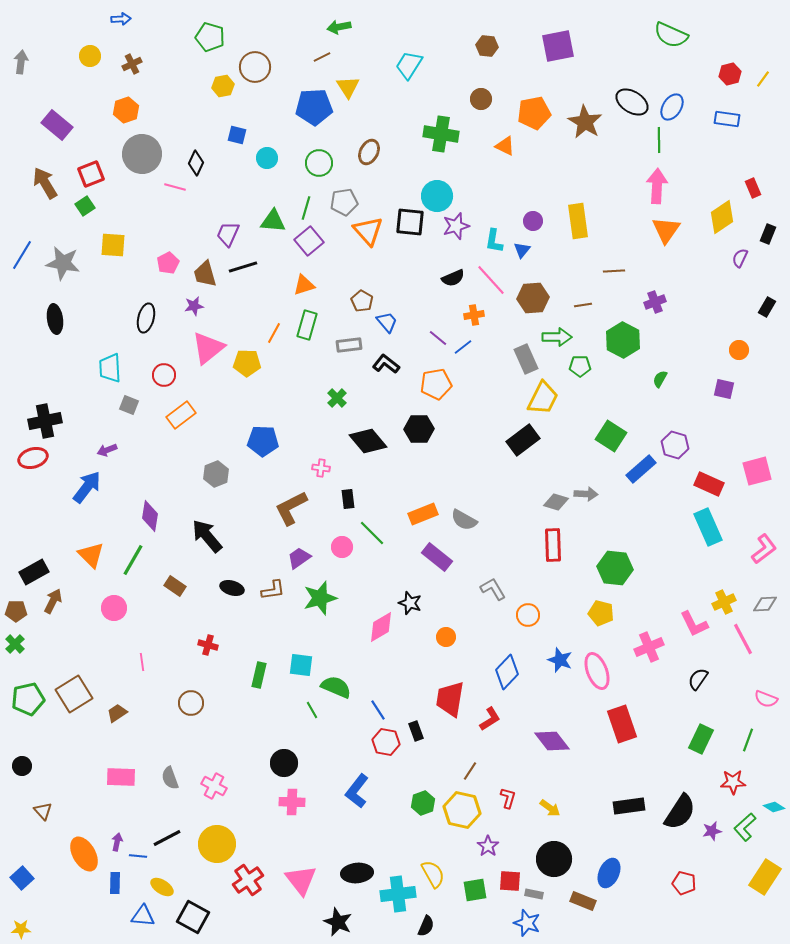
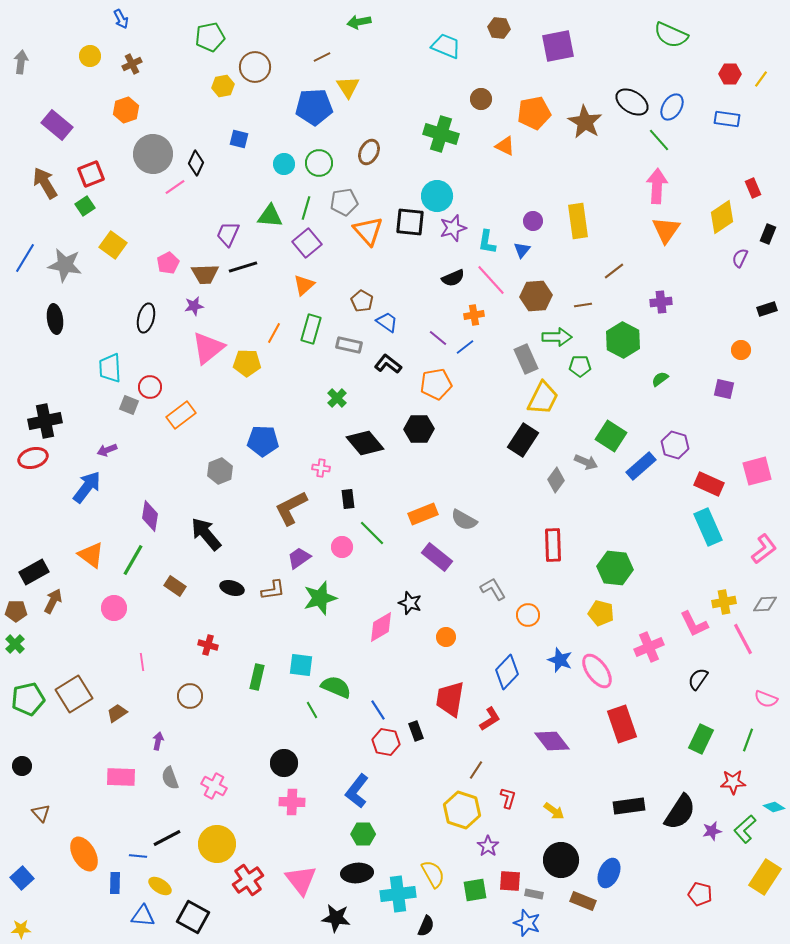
blue arrow at (121, 19): rotated 66 degrees clockwise
green arrow at (339, 27): moved 20 px right, 5 px up
green pentagon at (210, 37): rotated 28 degrees counterclockwise
brown hexagon at (487, 46): moved 12 px right, 18 px up
cyan trapezoid at (409, 65): moved 37 px right, 19 px up; rotated 80 degrees clockwise
red hexagon at (730, 74): rotated 15 degrees clockwise
yellow line at (763, 79): moved 2 px left
green cross at (441, 134): rotated 8 degrees clockwise
blue square at (237, 135): moved 2 px right, 4 px down
green line at (659, 140): rotated 40 degrees counterclockwise
gray circle at (142, 154): moved 11 px right
cyan circle at (267, 158): moved 17 px right, 6 px down
pink line at (175, 187): rotated 50 degrees counterclockwise
green triangle at (273, 221): moved 3 px left, 5 px up
purple star at (456, 226): moved 3 px left, 2 px down
purple square at (309, 241): moved 2 px left, 2 px down
cyan L-shape at (494, 241): moved 7 px left, 1 px down
yellow square at (113, 245): rotated 32 degrees clockwise
blue line at (22, 255): moved 3 px right, 3 px down
gray star at (63, 263): moved 2 px right, 2 px down
brown line at (614, 271): rotated 35 degrees counterclockwise
brown trapezoid at (205, 274): rotated 76 degrees counterclockwise
orange triangle at (304, 285): rotated 25 degrees counterclockwise
brown hexagon at (533, 298): moved 3 px right, 2 px up
purple cross at (655, 302): moved 6 px right; rotated 15 degrees clockwise
black rectangle at (767, 307): moved 2 px down; rotated 42 degrees clockwise
blue trapezoid at (387, 322): rotated 15 degrees counterclockwise
green rectangle at (307, 325): moved 4 px right, 4 px down
gray rectangle at (349, 345): rotated 20 degrees clockwise
blue line at (463, 347): moved 2 px right
orange circle at (739, 350): moved 2 px right
black L-shape at (386, 364): moved 2 px right
red circle at (164, 375): moved 14 px left, 12 px down
green semicircle at (660, 379): rotated 24 degrees clockwise
black rectangle at (523, 440): rotated 20 degrees counterclockwise
black diamond at (368, 441): moved 3 px left, 2 px down
blue rectangle at (641, 469): moved 3 px up
gray hexagon at (216, 474): moved 4 px right, 3 px up
gray arrow at (586, 494): moved 32 px up; rotated 20 degrees clockwise
gray diamond at (556, 502): moved 22 px up; rotated 70 degrees counterclockwise
black arrow at (207, 536): moved 1 px left, 2 px up
orange triangle at (91, 555): rotated 8 degrees counterclockwise
yellow cross at (724, 602): rotated 15 degrees clockwise
pink ellipse at (597, 671): rotated 15 degrees counterclockwise
green rectangle at (259, 675): moved 2 px left, 2 px down
brown circle at (191, 703): moved 1 px left, 7 px up
brown line at (470, 771): moved 6 px right, 1 px up
green hexagon at (423, 803): moved 60 px left, 31 px down; rotated 20 degrees clockwise
yellow arrow at (550, 808): moved 4 px right, 3 px down
yellow hexagon at (462, 810): rotated 6 degrees clockwise
brown triangle at (43, 811): moved 2 px left, 2 px down
green L-shape at (745, 827): moved 2 px down
purple arrow at (117, 842): moved 41 px right, 101 px up
black circle at (554, 859): moved 7 px right, 1 px down
red pentagon at (684, 883): moved 16 px right, 11 px down
yellow ellipse at (162, 887): moved 2 px left, 1 px up
black star at (338, 922): moved 2 px left, 4 px up; rotated 16 degrees counterclockwise
